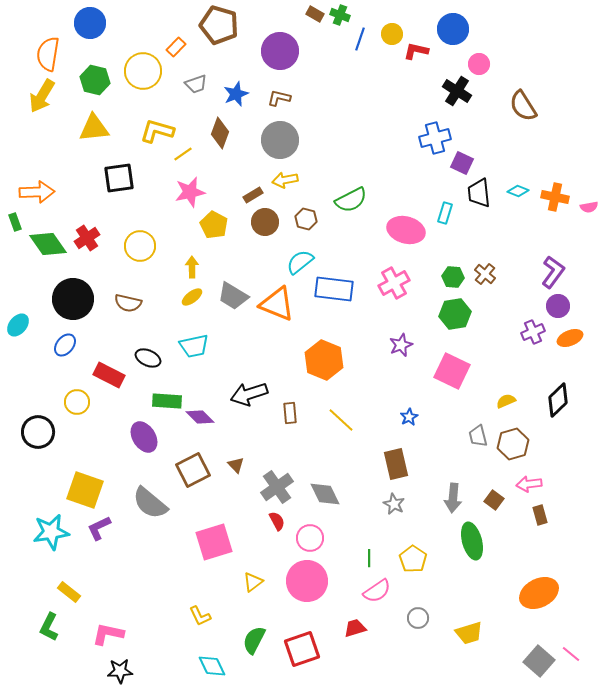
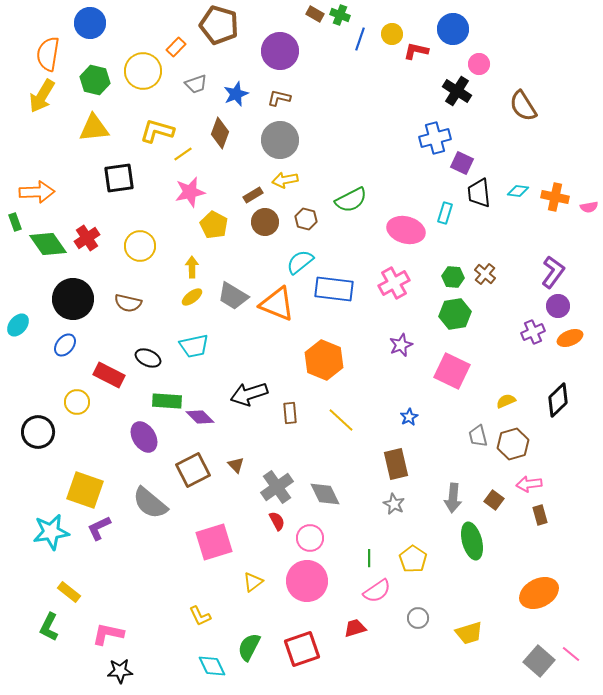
cyan diamond at (518, 191): rotated 15 degrees counterclockwise
green semicircle at (254, 640): moved 5 px left, 7 px down
